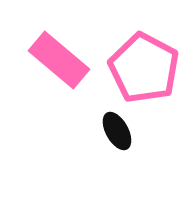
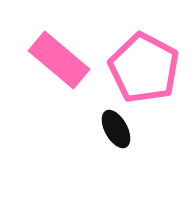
black ellipse: moved 1 px left, 2 px up
